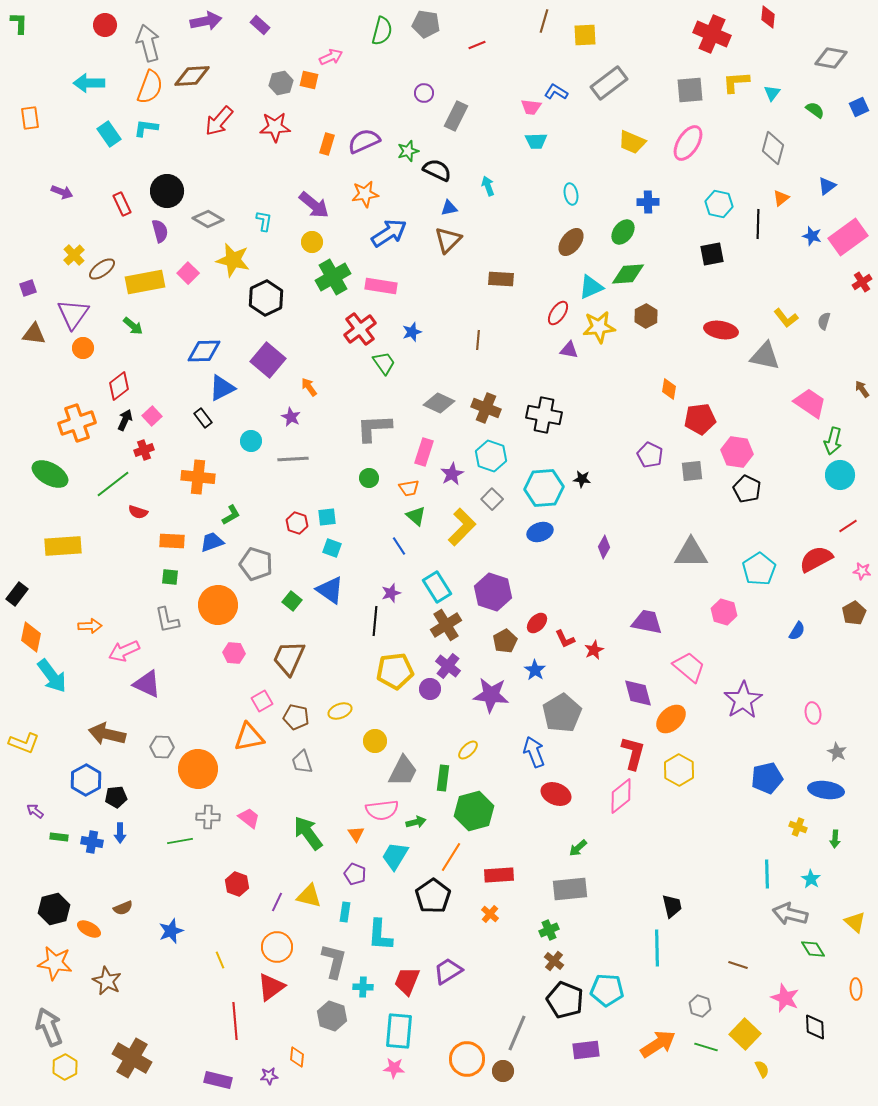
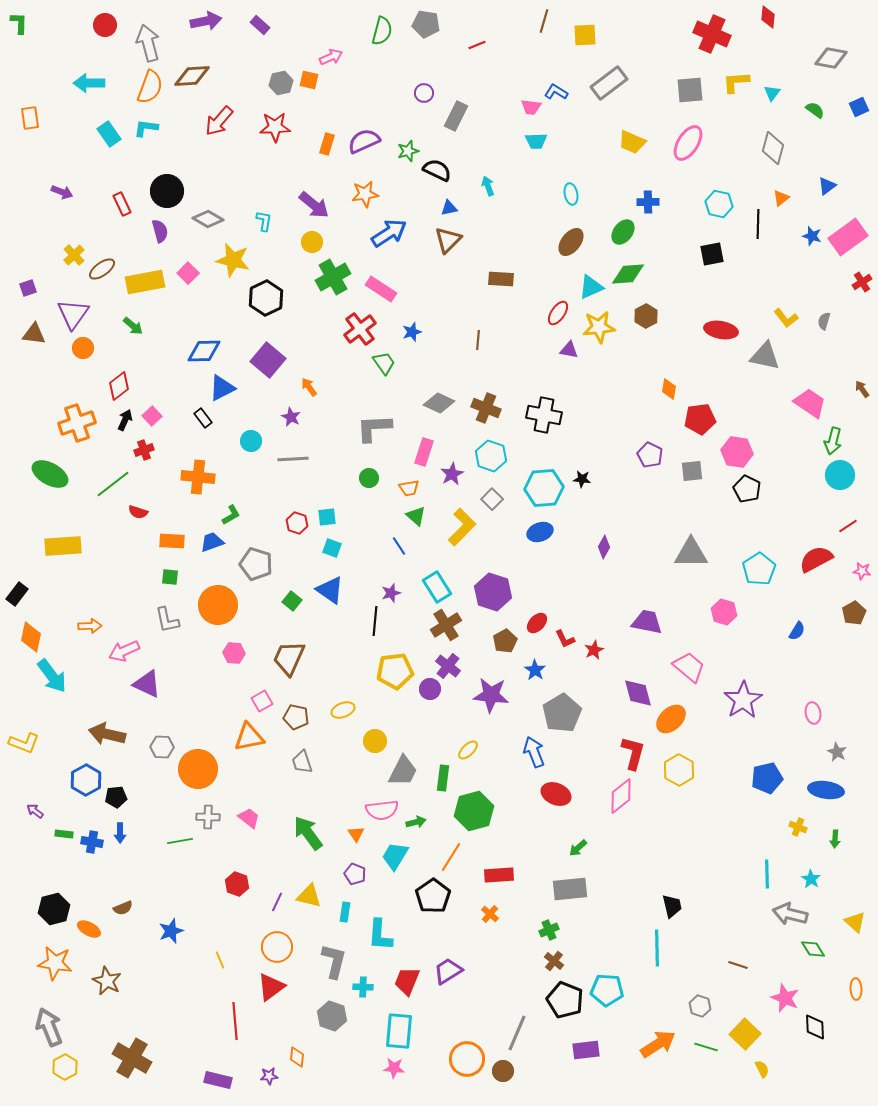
pink rectangle at (381, 286): moved 3 px down; rotated 24 degrees clockwise
yellow ellipse at (340, 711): moved 3 px right, 1 px up
green rectangle at (59, 837): moved 5 px right, 3 px up
